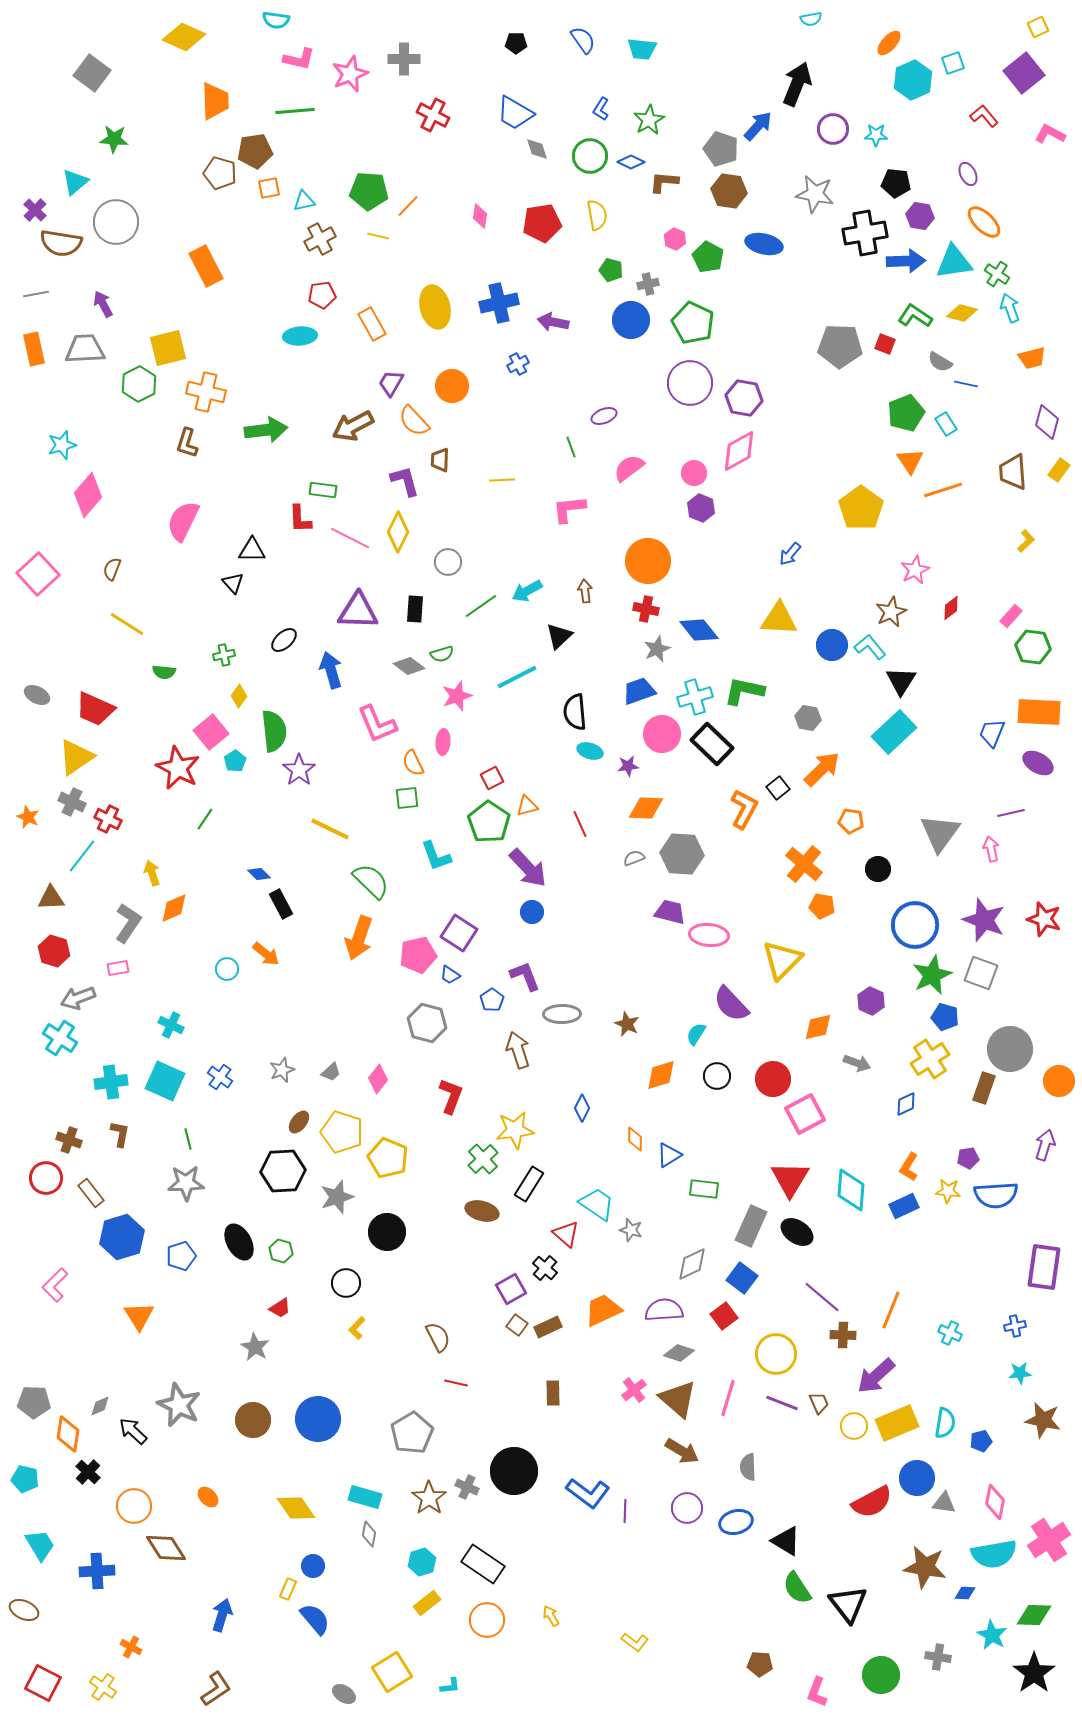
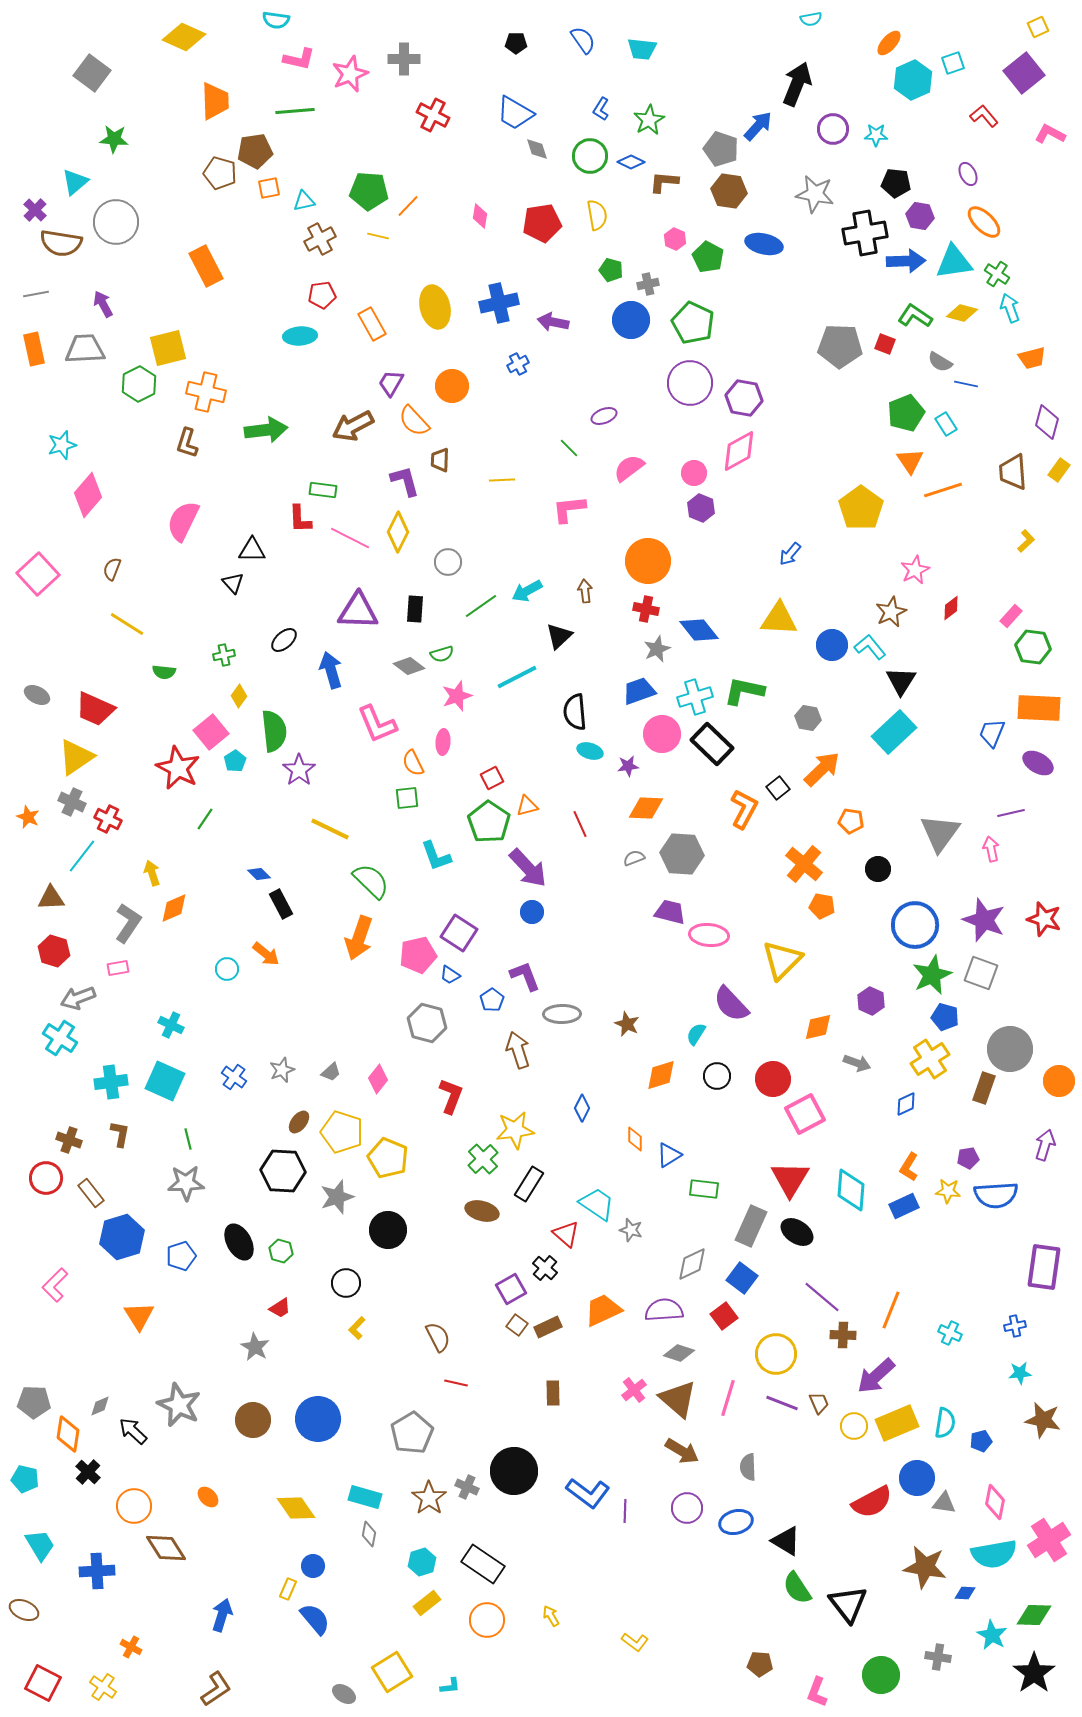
green line at (571, 447): moved 2 px left, 1 px down; rotated 25 degrees counterclockwise
orange rectangle at (1039, 712): moved 4 px up
blue cross at (220, 1077): moved 14 px right
black hexagon at (283, 1171): rotated 6 degrees clockwise
black circle at (387, 1232): moved 1 px right, 2 px up
